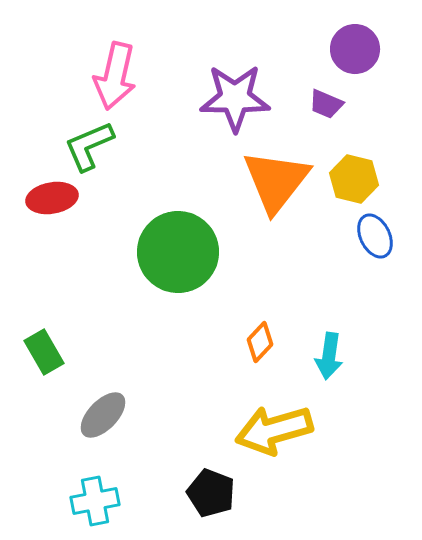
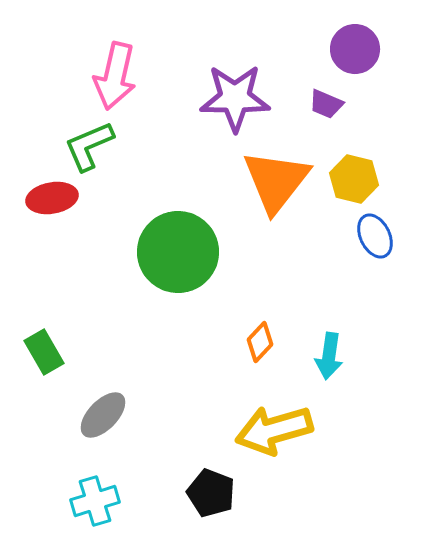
cyan cross: rotated 6 degrees counterclockwise
